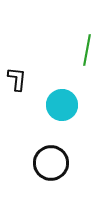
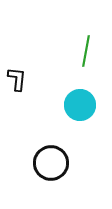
green line: moved 1 px left, 1 px down
cyan circle: moved 18 px right
